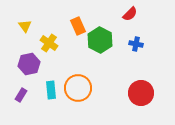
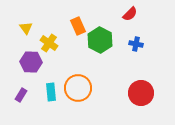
yellow triangle: moved 1 px right, 2 px down
purple hexagon: moved 2 px right, 2 px up; rotated 15 degrees clockwise
cyan rectangle: moved 2 px down
